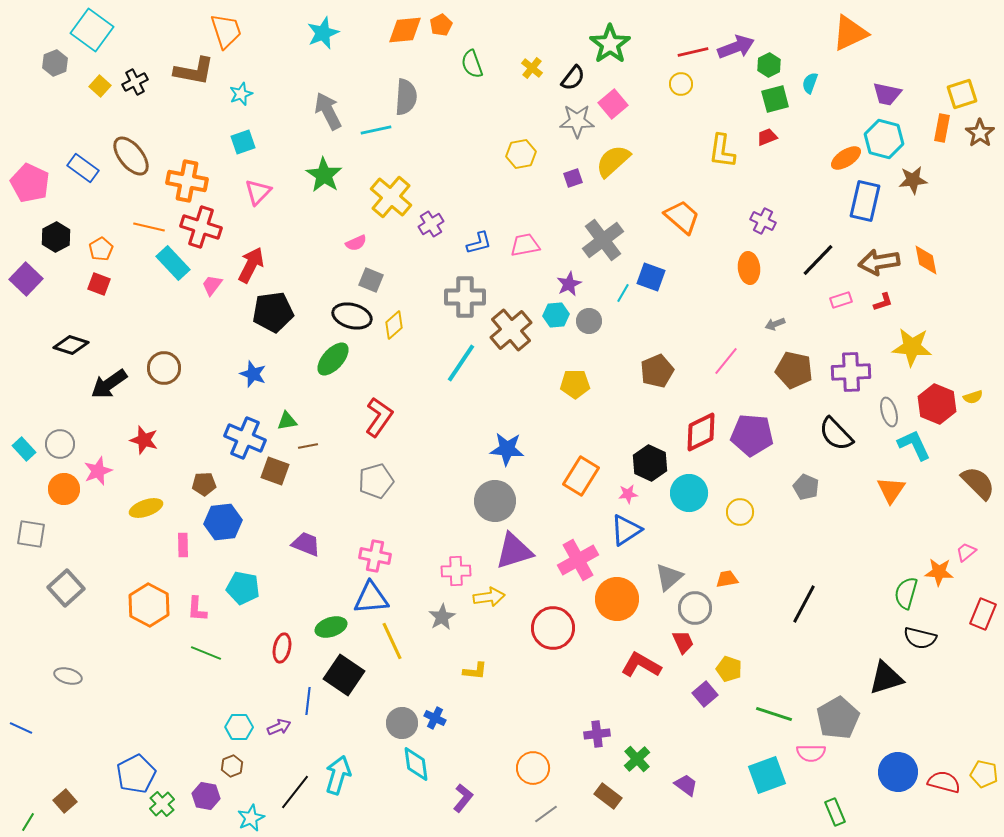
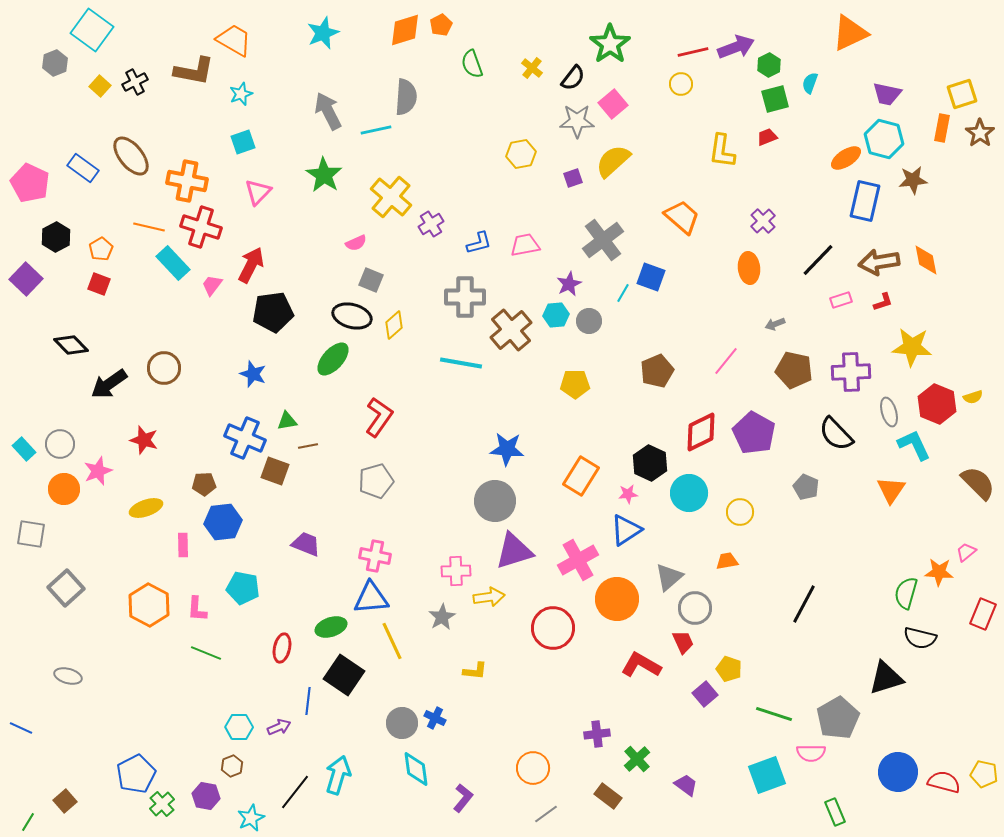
orange diamond at (405, 30): rotated 12 degrees counterclockwise
orange trapezoid at (226, 31): moved 8 px right, 9 px down; rotated 42 degrees counterclockwise
purple cross at (763, 221): rotated 20 degrees clockwise
black diamond at (71, 345): rotated 28 degrees clockwise
cyan line at (461, 363): rotated 66 degrees clockwise
purple pentagon at (752, 435): moved 2 px right, 2 px up; rotated 24 degrees clockwise
orange trapezoid at (727, 579): moved 18 px up
cyan diamond at (416, 764): moved 5 px down
